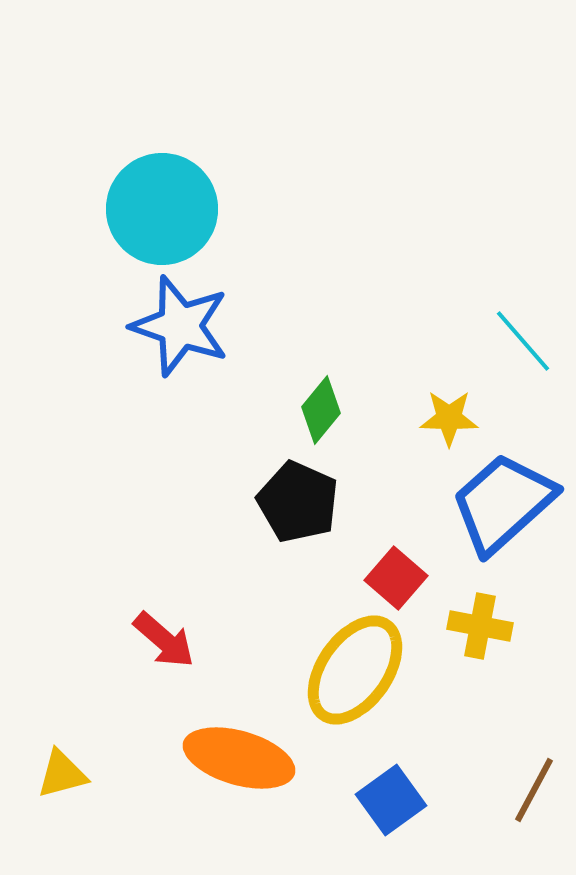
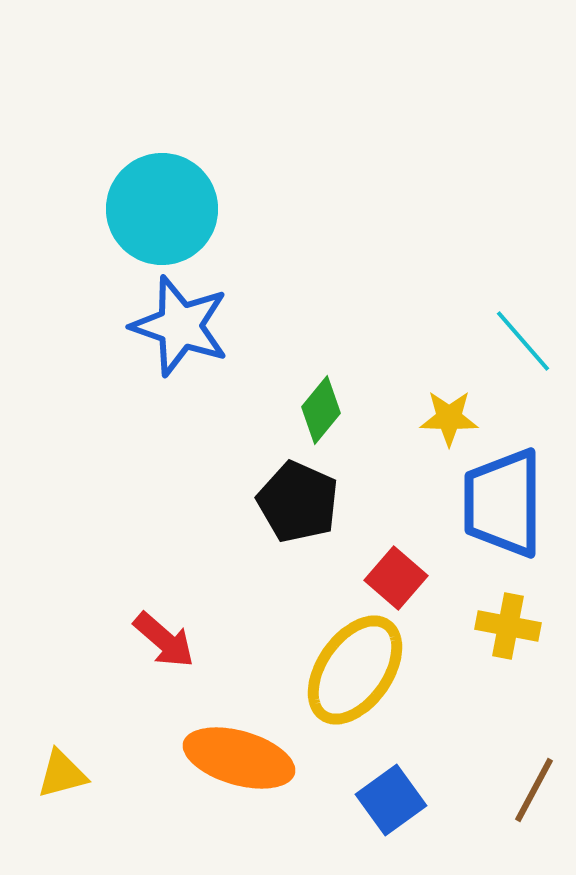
blue trapezoid: rotated 48 degrees counterclockwise
yellow cross: moved 28 px right
